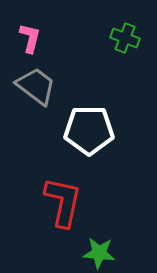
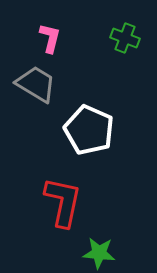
pink L-shape: moved 20 px right
gray trapezoid: moved 2 px up; rotated 6 degrees counterclockwise
white pentagon: rotated 24 degrees clockwise
